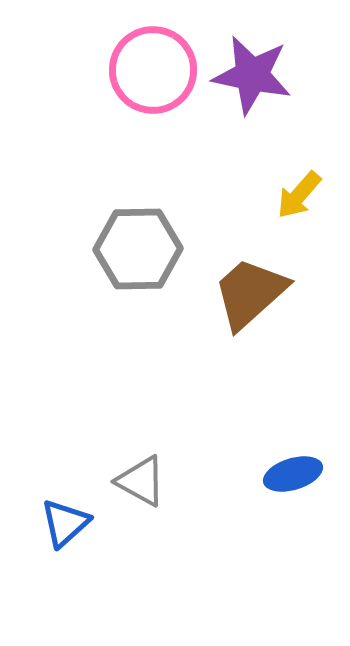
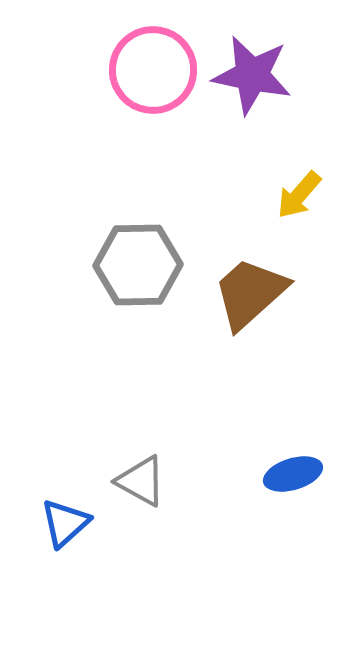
gray hexagon: moved 16 px down
